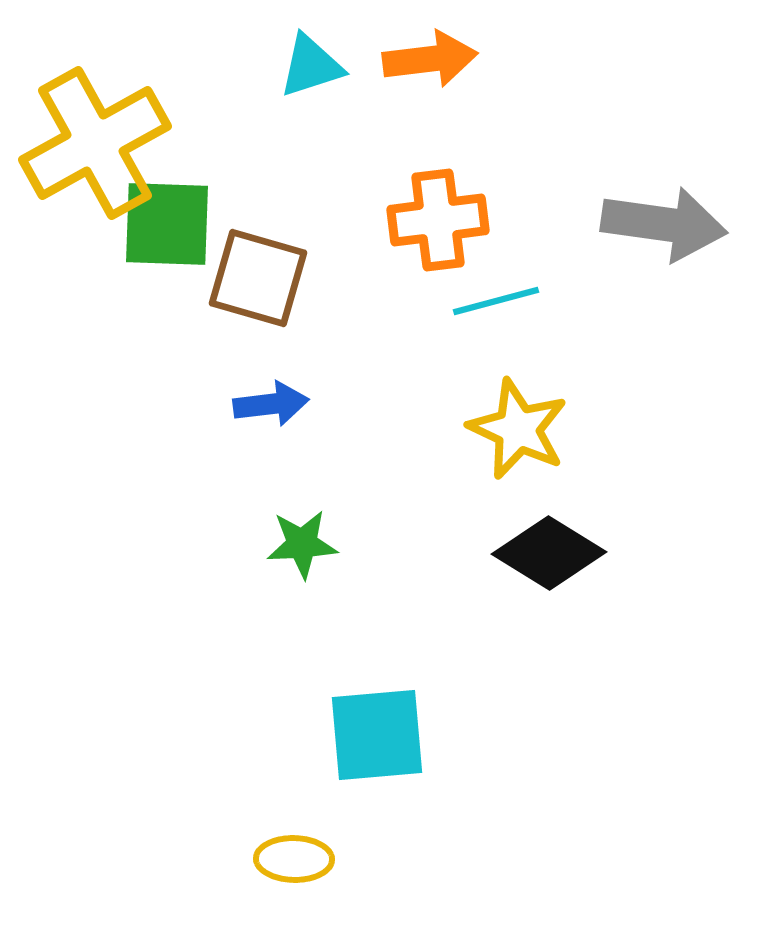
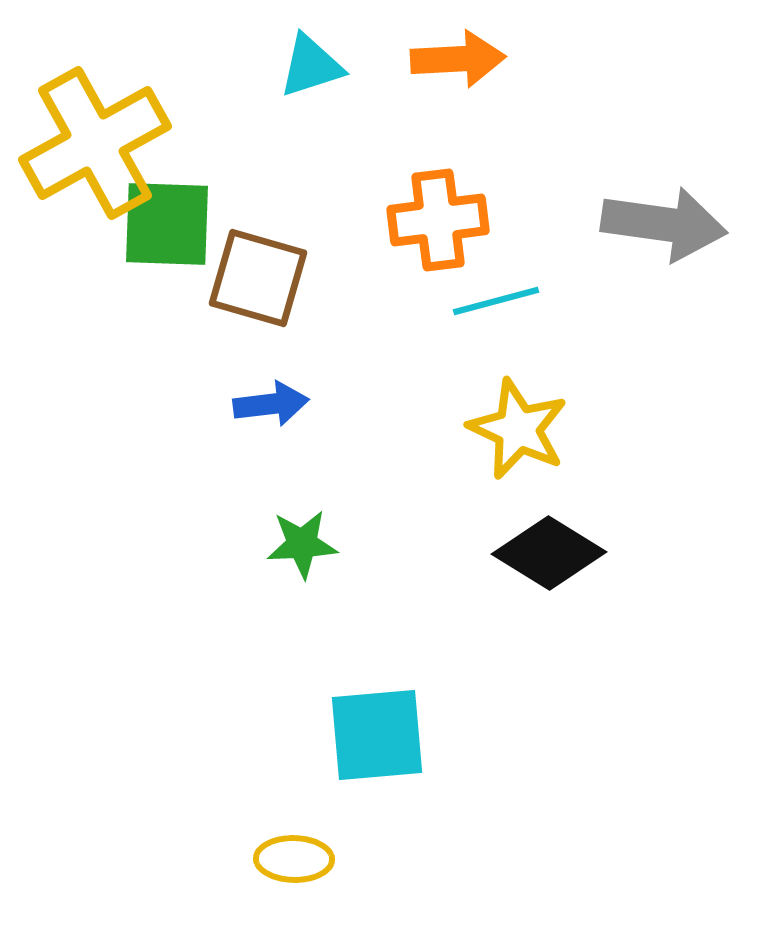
orange arrow: moved 28 px right; rotated 4 degrees clockwise
